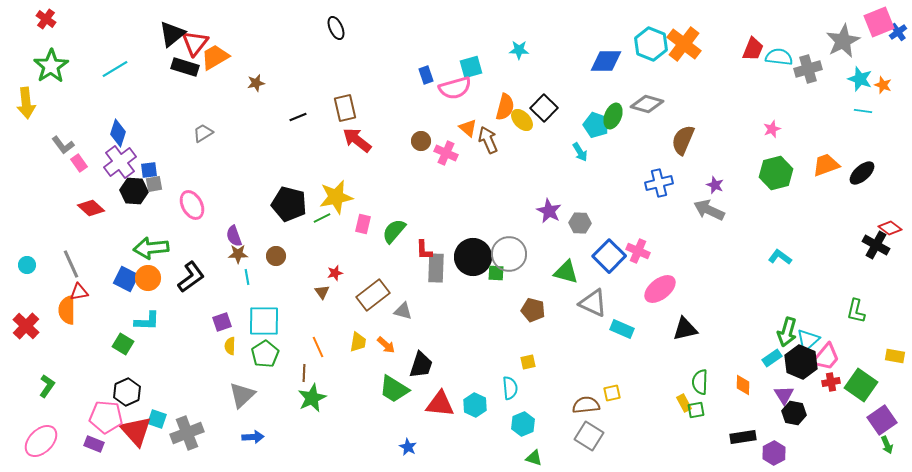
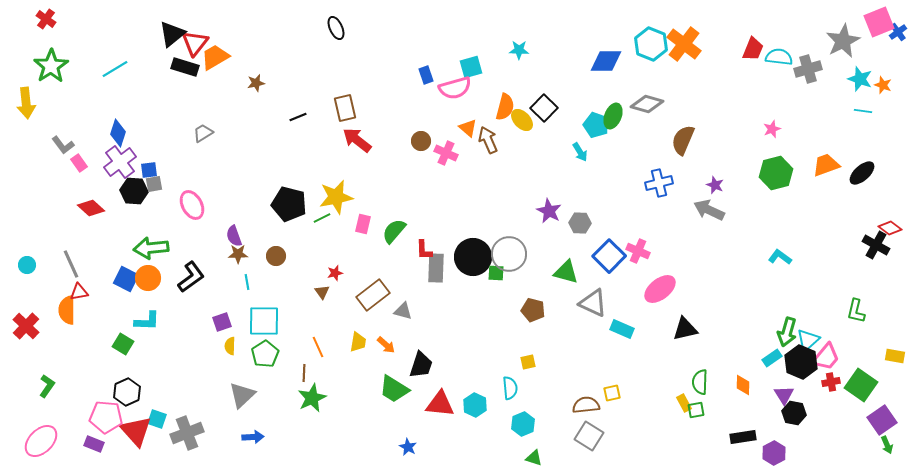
cyan line at (247, 277): moved 5 px down
